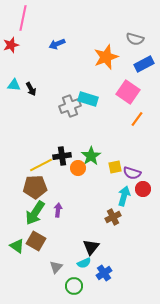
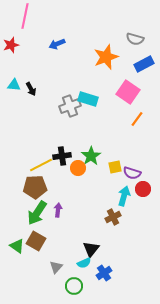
pink line: moved 2 px right, 2 px up
green arrow: moved 2 px right
black triangle: moved 2 px down
